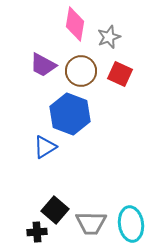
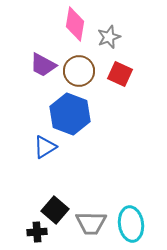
brown circle: moved 2 px left
